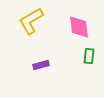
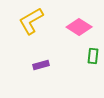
pink diamond: rotated 50 degrees counterclockwise
green rectangle: moved 4 px right
